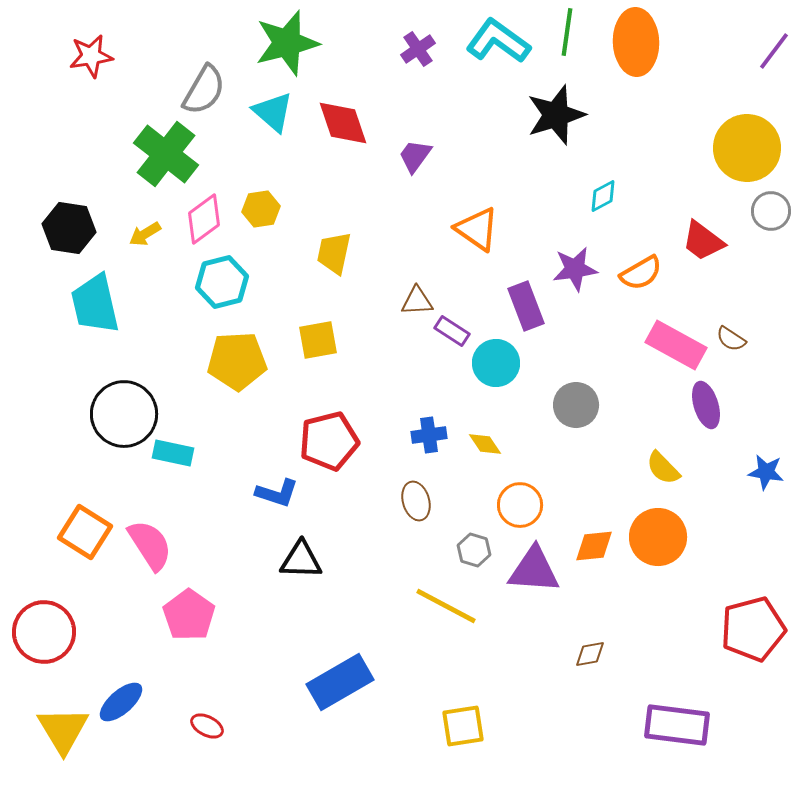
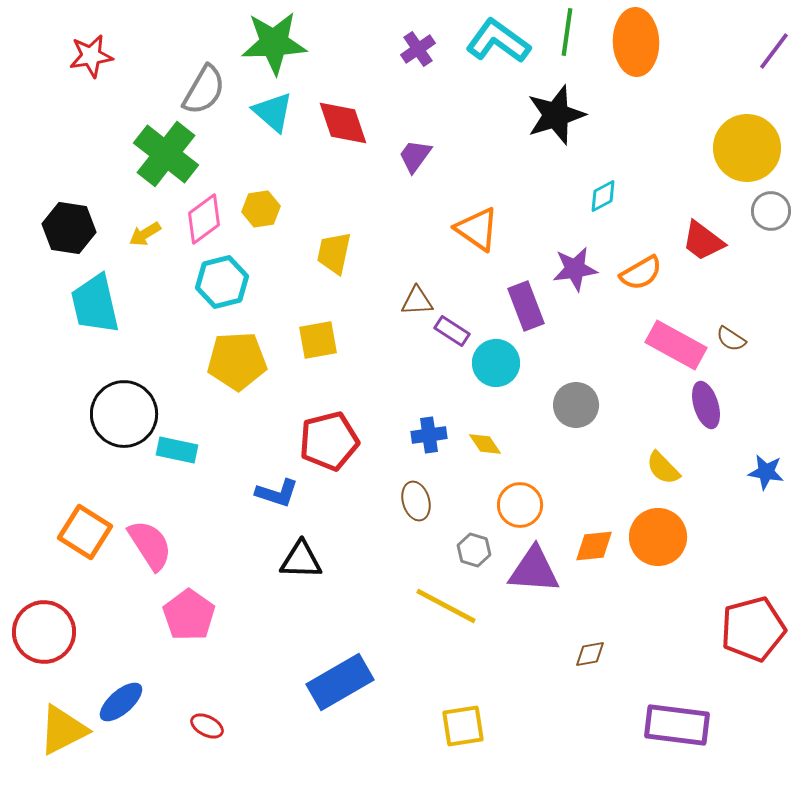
green star at (287, 43): moved 13 px left; rotated 12 degrees clockwise
cyan rectangle at (173, 453): moved 4 px right, 3 px up
yellow triangle at (63, 730): rotated 34 degrees clockwise
